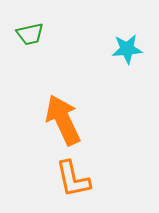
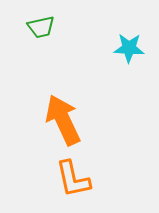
green trapezoid: moved 11 px right, 7 px up
cyan star: moved 2 px right, 1 px up; rotated 8 degrees clockwise
